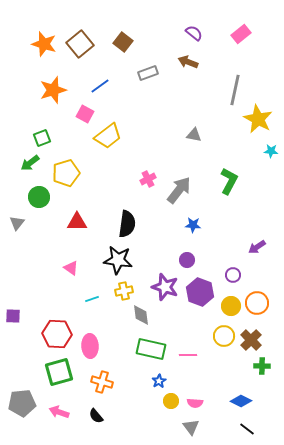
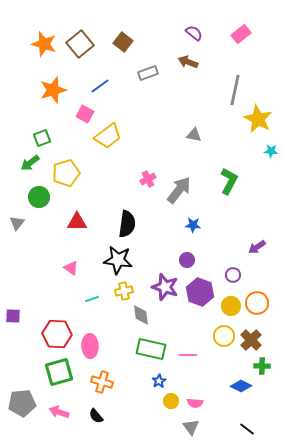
blue diamond at (241, 401): moved 15 px up
